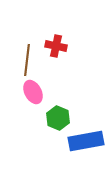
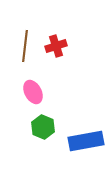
red cross: rotated 30 degrees counterclockwise
brown line: moved 2 px left, 14 px up
green hexagon: moved 15 px left, 9 px down
